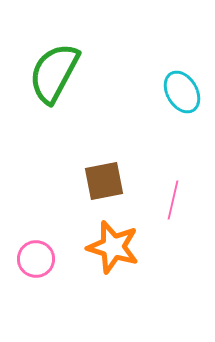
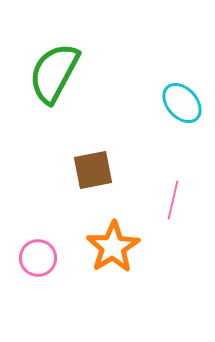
cyan ellipse: moved 11 px down; rotated 12 degrees counterclockwise
brown square: moved 11 px left, 11 px up
orange star: rotated 24 degrees clockwise
pink circle: moved 2 px right, 1 px up
